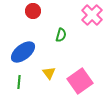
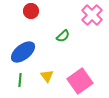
red circle: moved 2 px left
green semicircle: moved 2 px right, 1 px down; rotated 32 degrees clockwise
yellow triangle: moved 2 px left, 3 px down
green line: moved 1 px right, 2 px up
